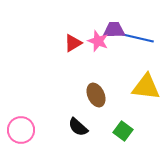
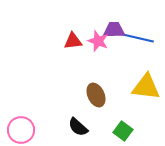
red triangle: moved 2 px up; rotated 24 degrees clockwise
